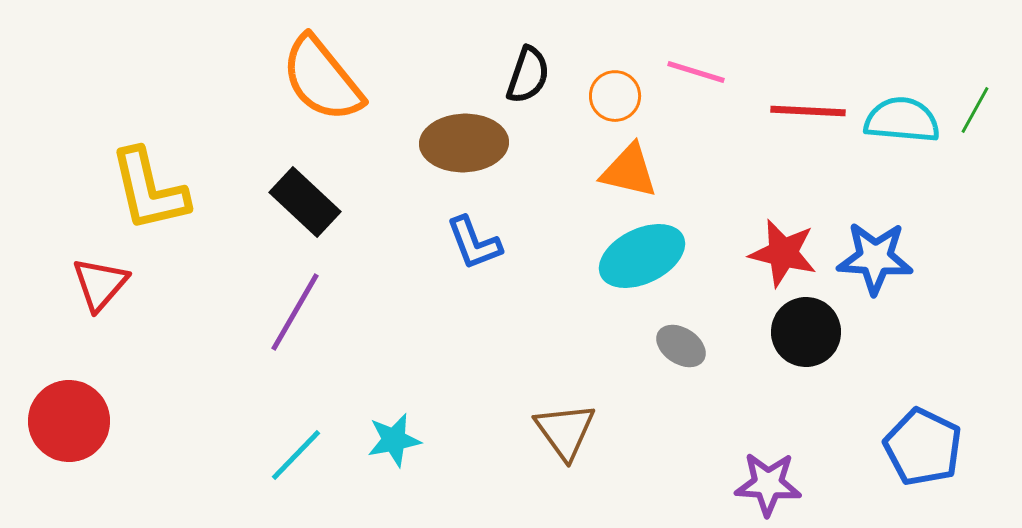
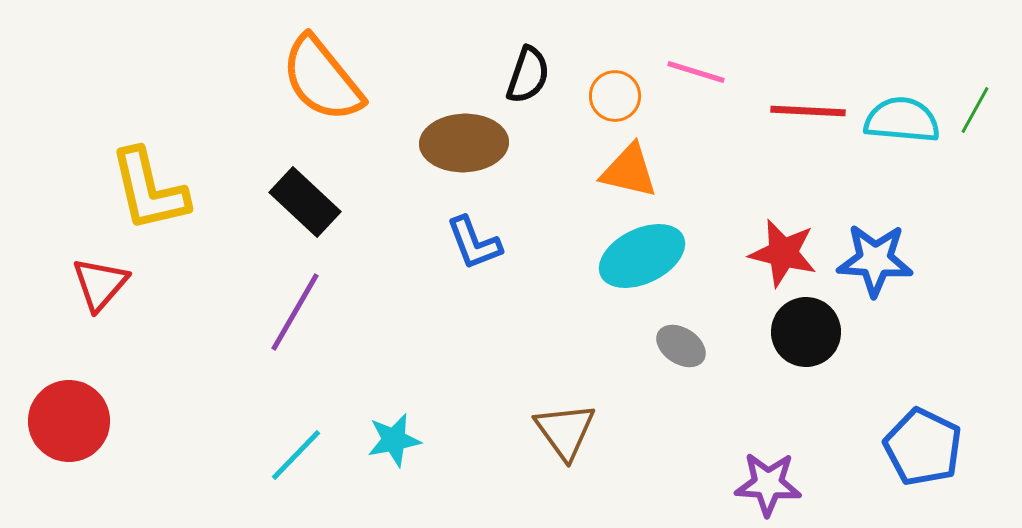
blue star: moved 2 px down
